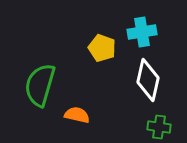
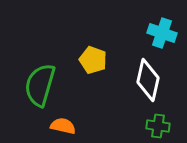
cyan cross: moved 20 px right, 1 px down; rotated 28 degrees clockwise
yellow pentagon: moved 9 px left, 12 px down
orange semicircle: moved 14 px left, 11 px down
green cross: moved 1 px left, 1 px up
